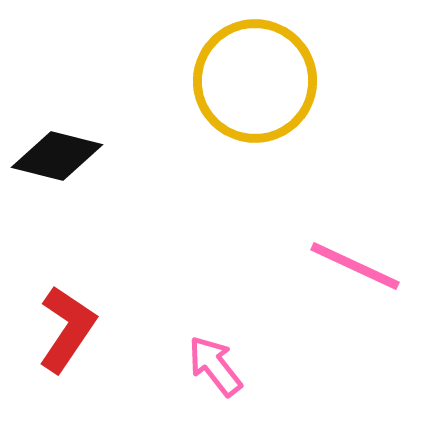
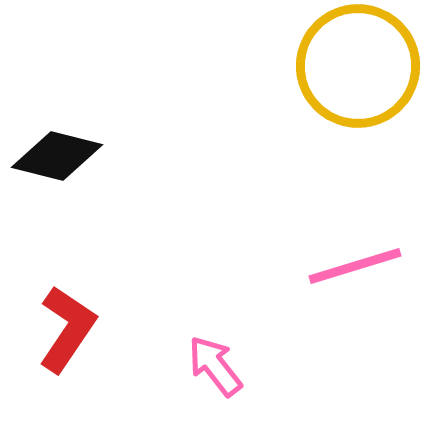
yellow circle: moved 103 px right, 15 px up
pink line: rotated 42 degrees counterclockwise
